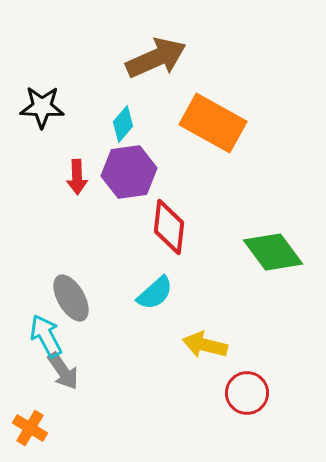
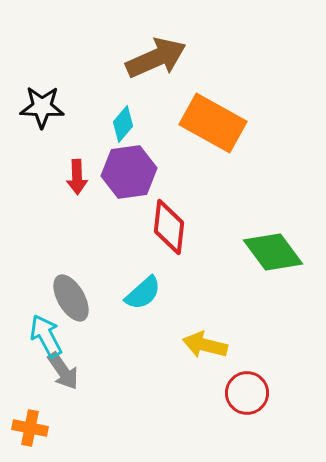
cyan semicircle: moved 12 px left
orange cross: rotated 20 degrees counterclockwise
